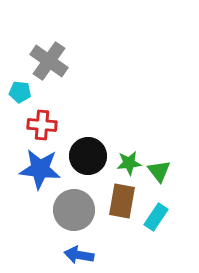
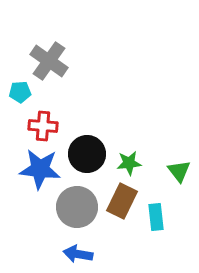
cyan pentagon: rotated 10 degrees counterclockwise
red cross: moved 1 px right, 1 px down
black circle: moved 1 px left, 2 px up
green triangle: moved 20 px right
brown rectangle: rotated 16 degrees clockwise
gray circle: moved 3 px right, 3 px up
cyan rectangle: rotated 40 degrees counterclockwise
blue arrow: moved 1 px left, 1 px up
